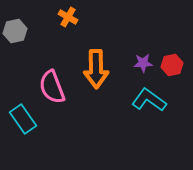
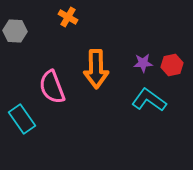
gray hexagon: rotated 15 degrees clockwise
cyan rectangle: moved 1 px left
